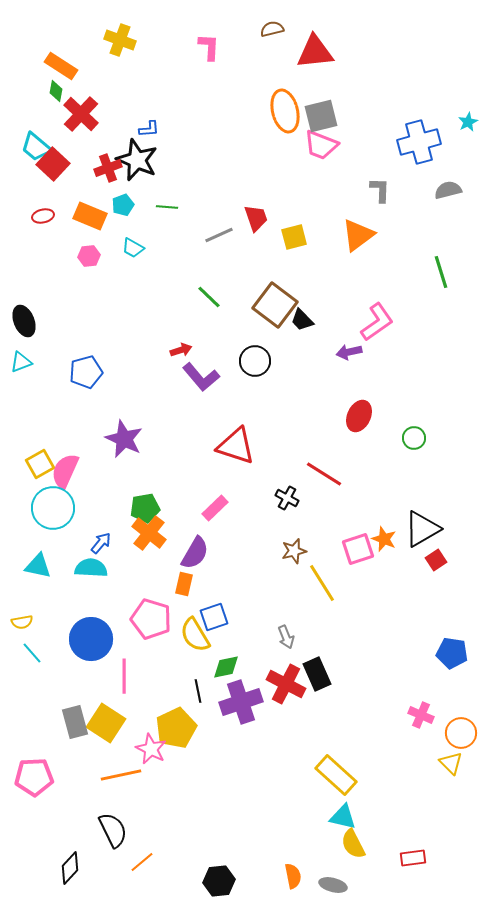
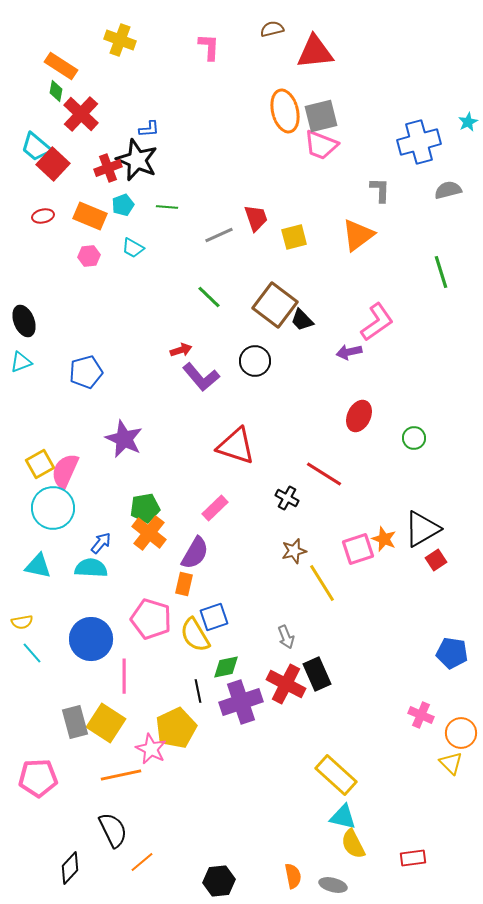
pink pentagon at (34, 777): moved 4 px right, 1 px down
